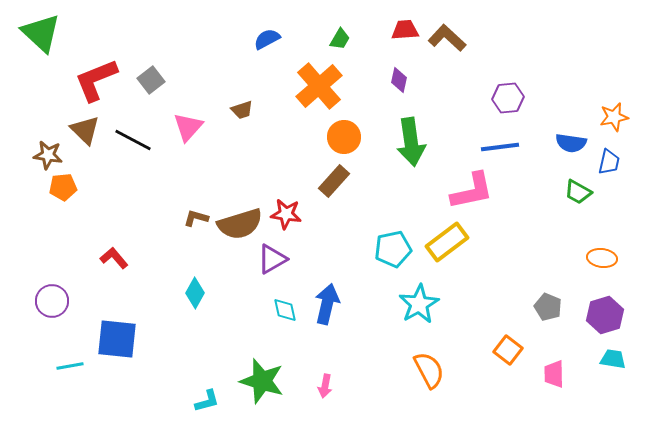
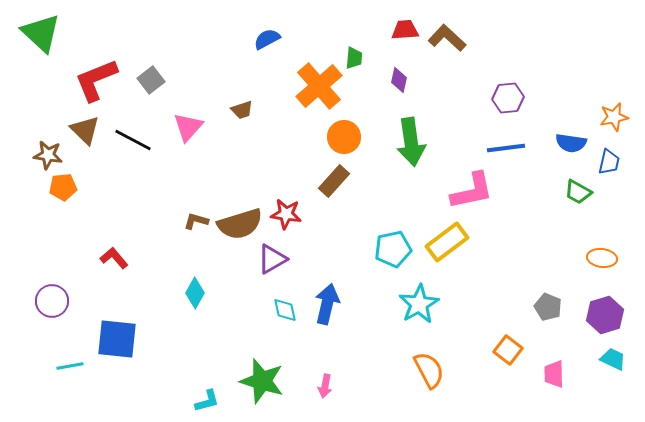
green trapezoid at (340, 39): moved 14 px right, 19 px down; rotated 25 degrees counterclockwise
blue line at (500, 147): moved 6 px right, 1 px down
brown L-shape at (196, 218): moved 3 px down
cyan trapezoid at (613, 359): rotated 16 degrees clockwise
